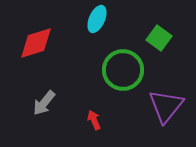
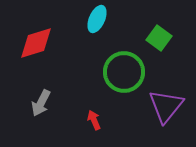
green circle: moved 1 px right, 2 px down
gray arrow: moved 3 px left; rotated 12 degrees counterclockwise
